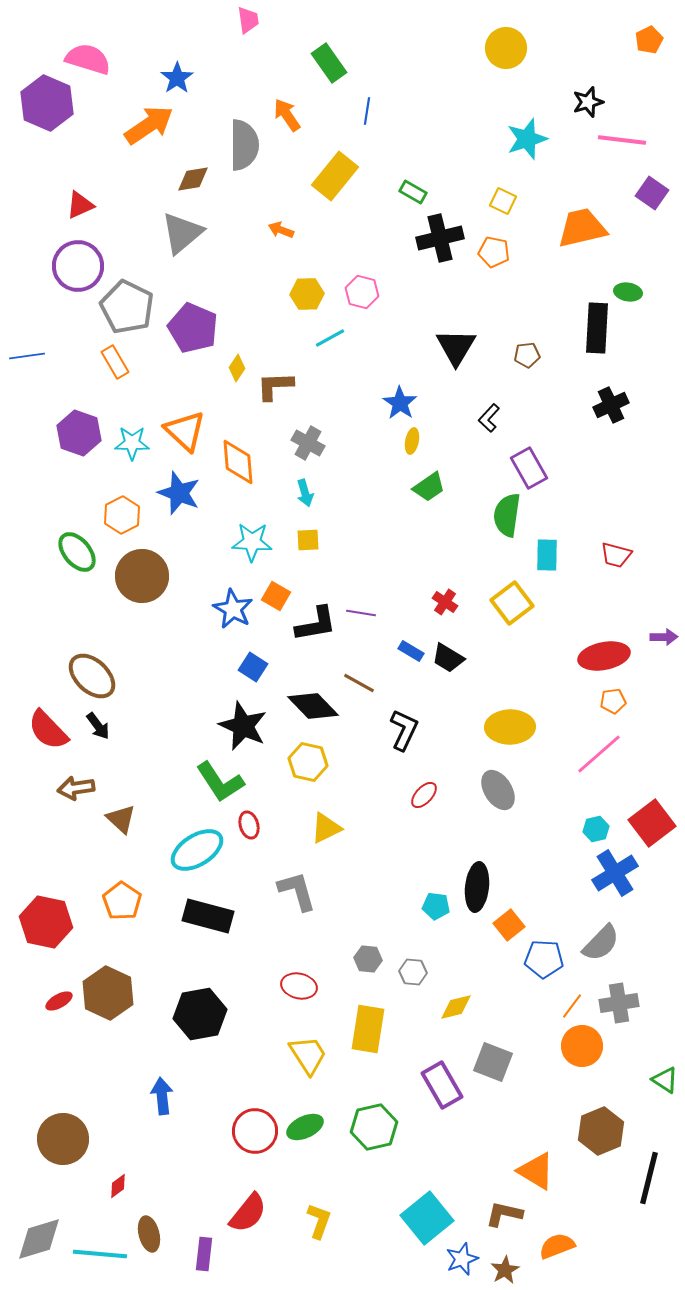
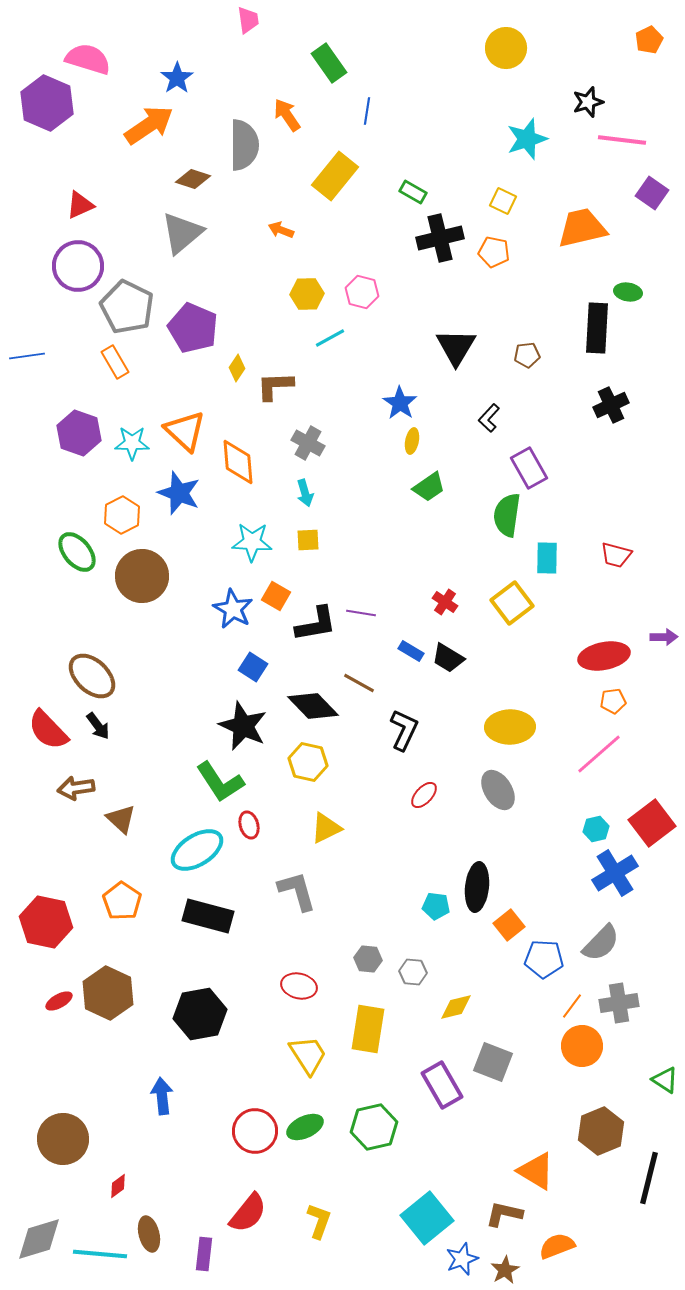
brown diamond at (193, 179): rotated 28 degrees clockwise
cyan rectangle at (547, 555): moved 3 px down
